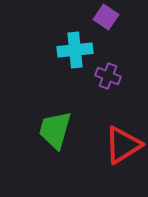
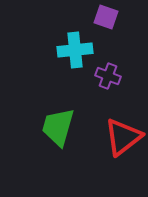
purple square: rotated 15 degrees counterclockwise
green trapezoid: moved 3 px right, 3 px up
red triangle: moved 8 px up; rotated 6 degrees counterclockwise
